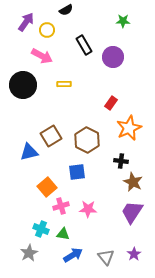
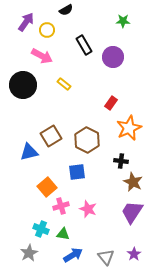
yellow rectangle: rotated 40 degrees clockwise
pink star: rotated 18 degrees clockwise
